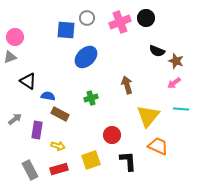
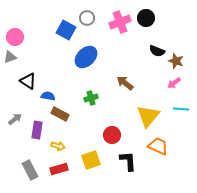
blue square: rotated 24 degrees clockwise
brown arrow: moved 2 px left, 2 px up; rotated 36 degrees counterclockwise
